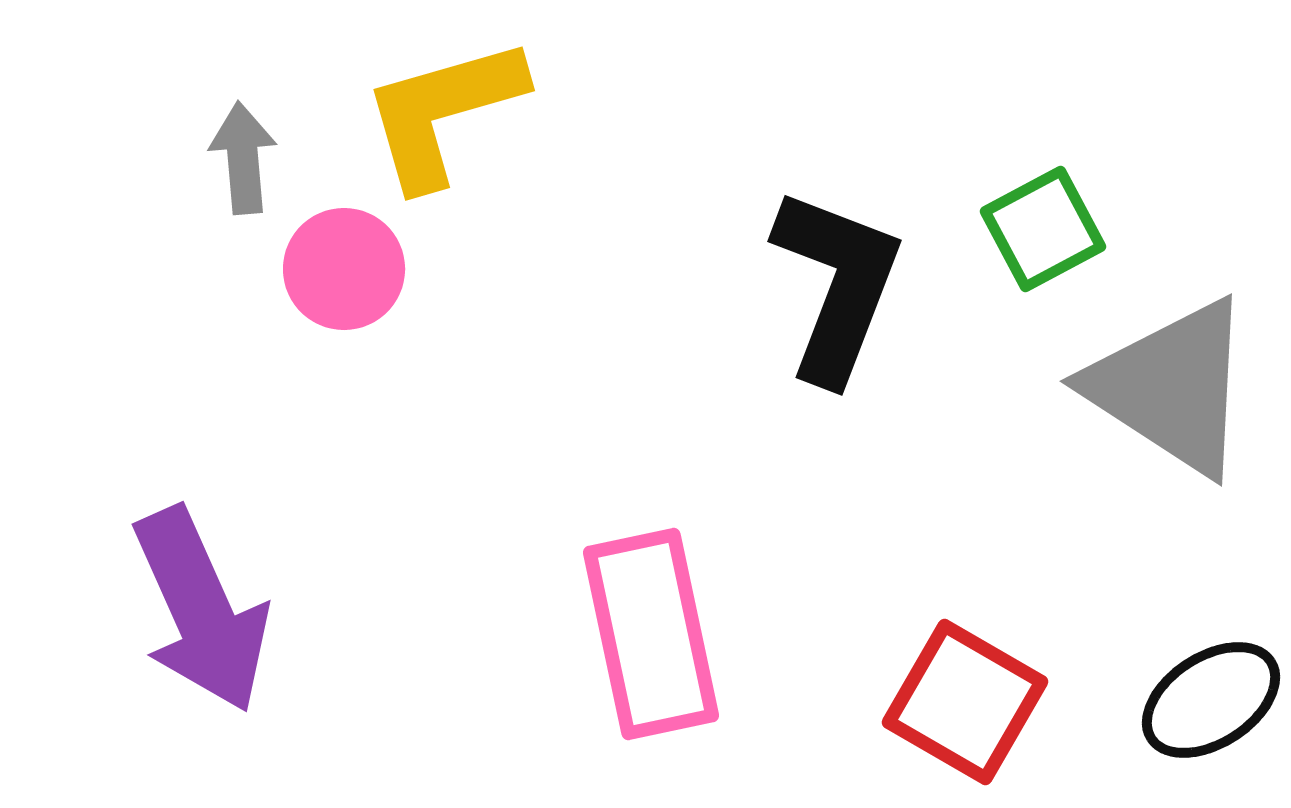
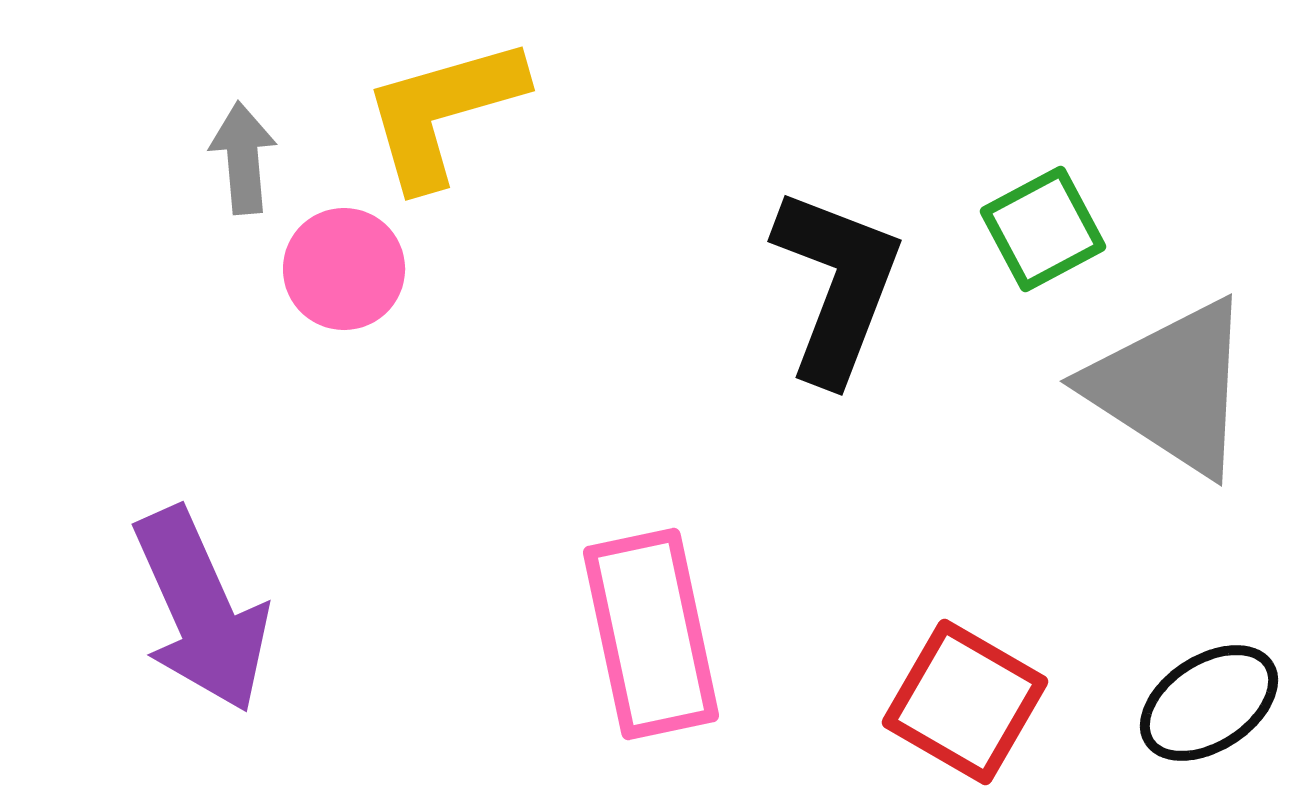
black ellipse: moved 2 px left, 3 px down
